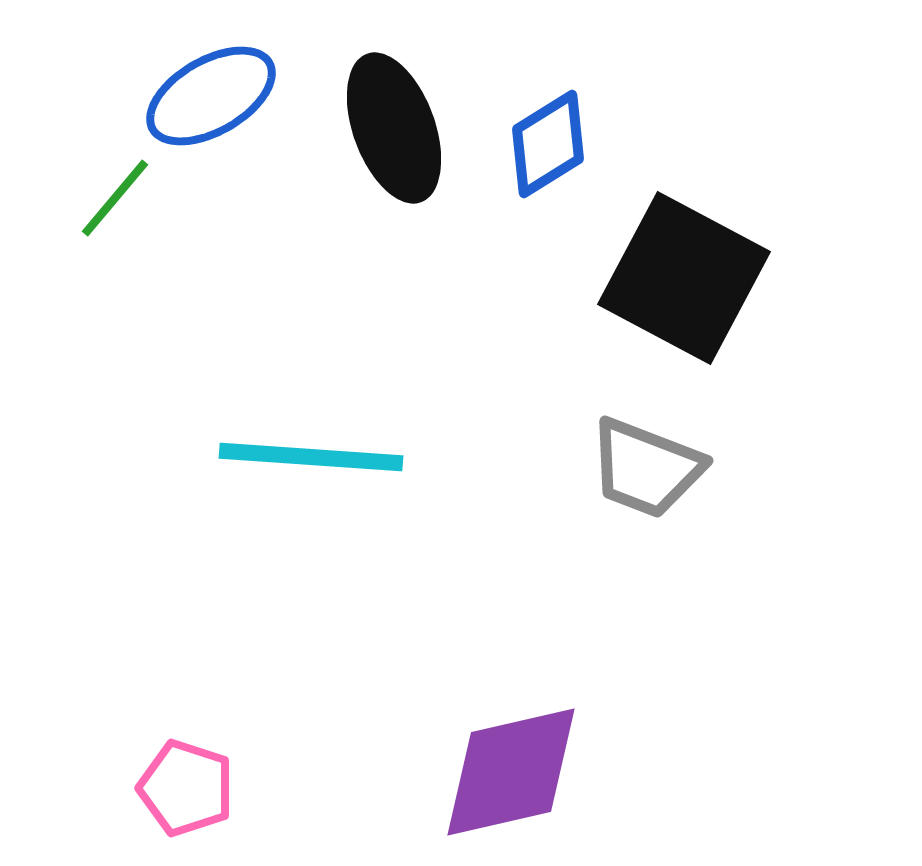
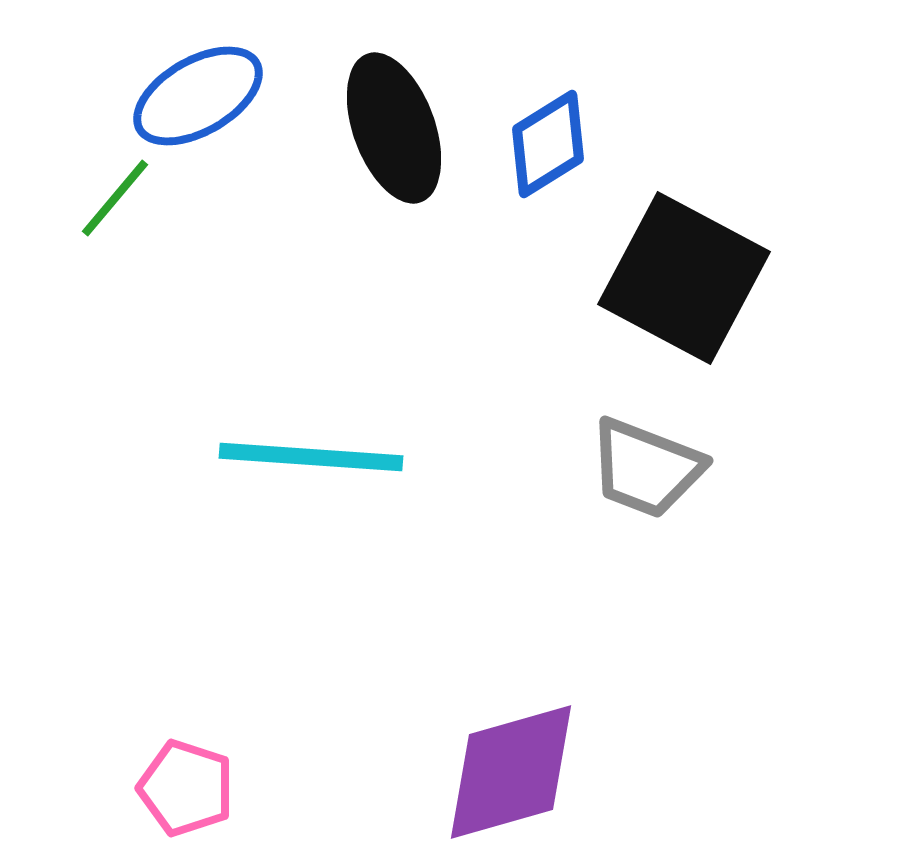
blue ellipse: moved 13 px left
purple diamond: rotated 3 degrees counterclockwise
